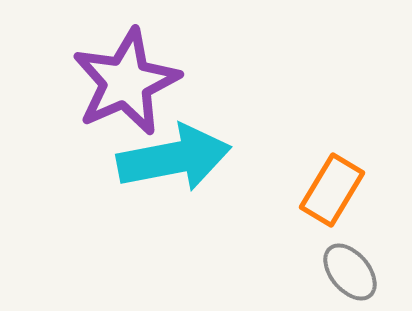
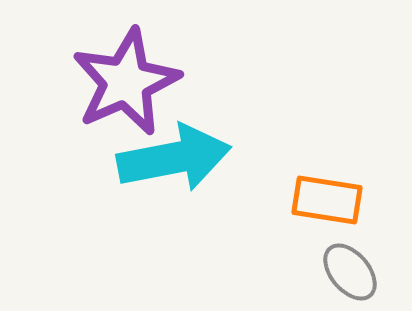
orange rectangle: moved 5 px left, 10 px down; rotated 68 degrees clockwise
